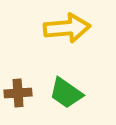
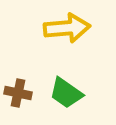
brown cross: rotated 16 degrees clockwise
